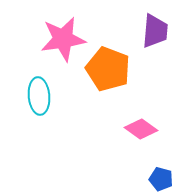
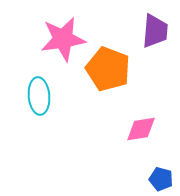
pink diamond: rotated 44 degrees counterclockwise
